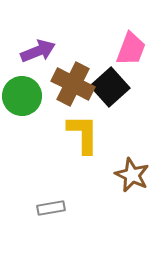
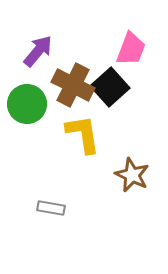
purple arrow: rotated 28 degrees counterclockwise
brown cross: moved 1 px down
green circle: moved 5 px right, 8 px down
yellow L-shape: rotated 9 degrees counterclockwise
gray rectangle: rotated 20 degrees clockwise
